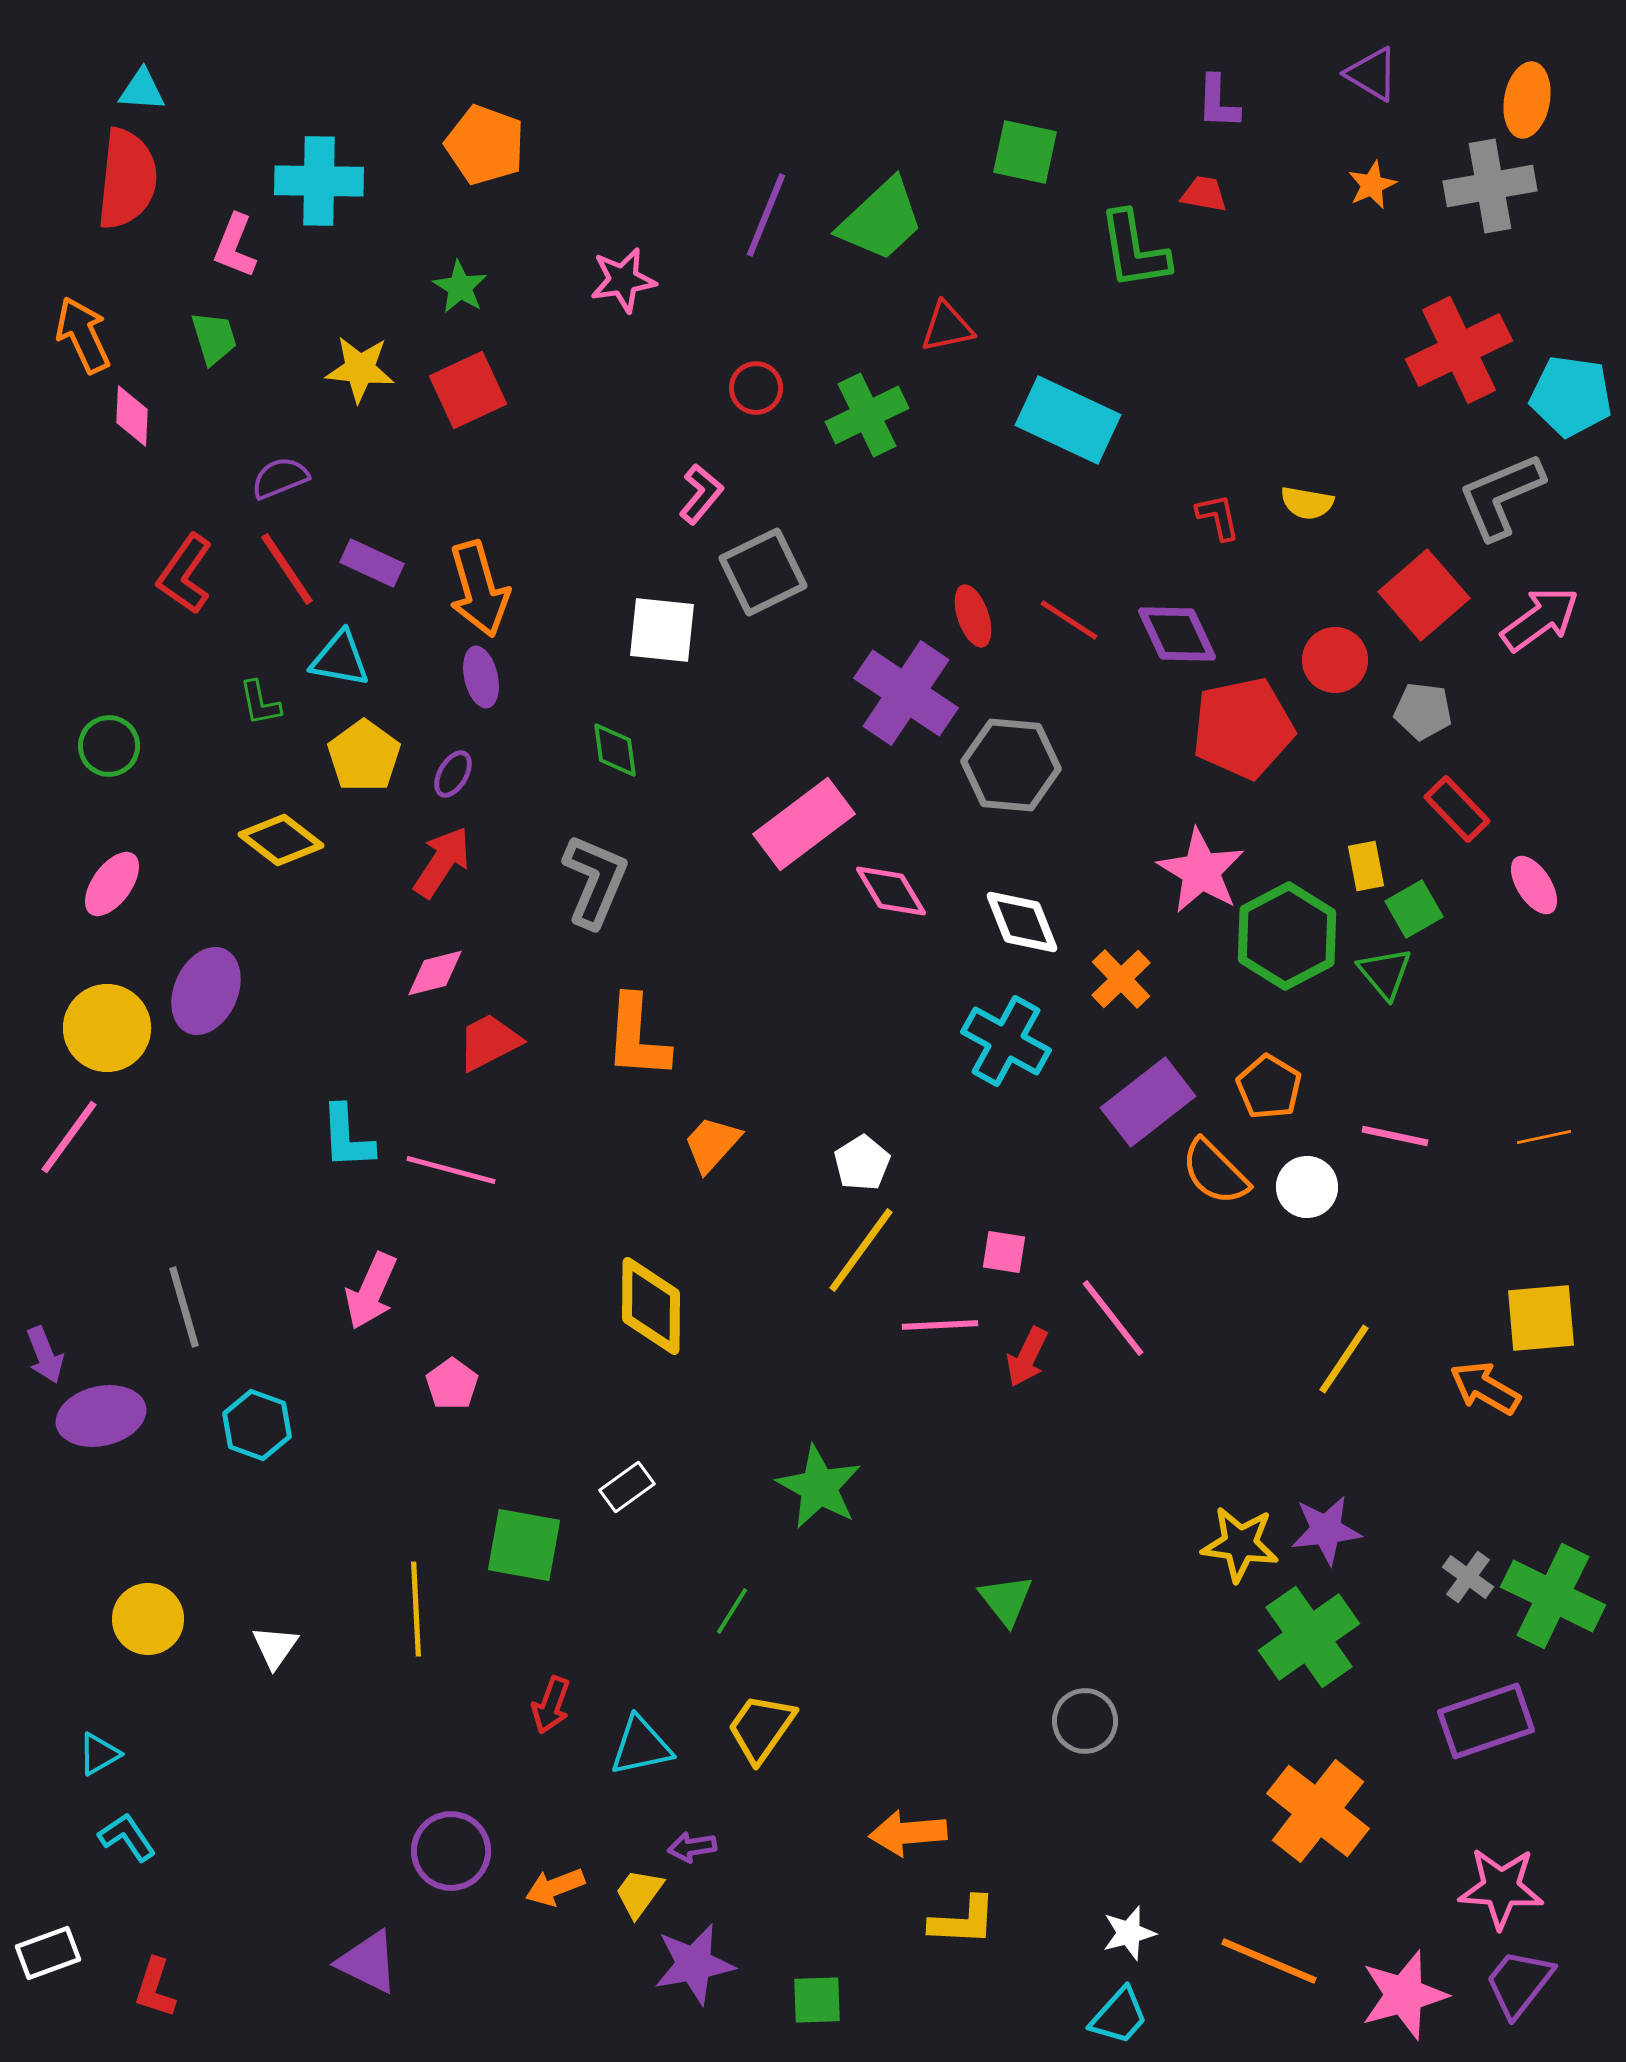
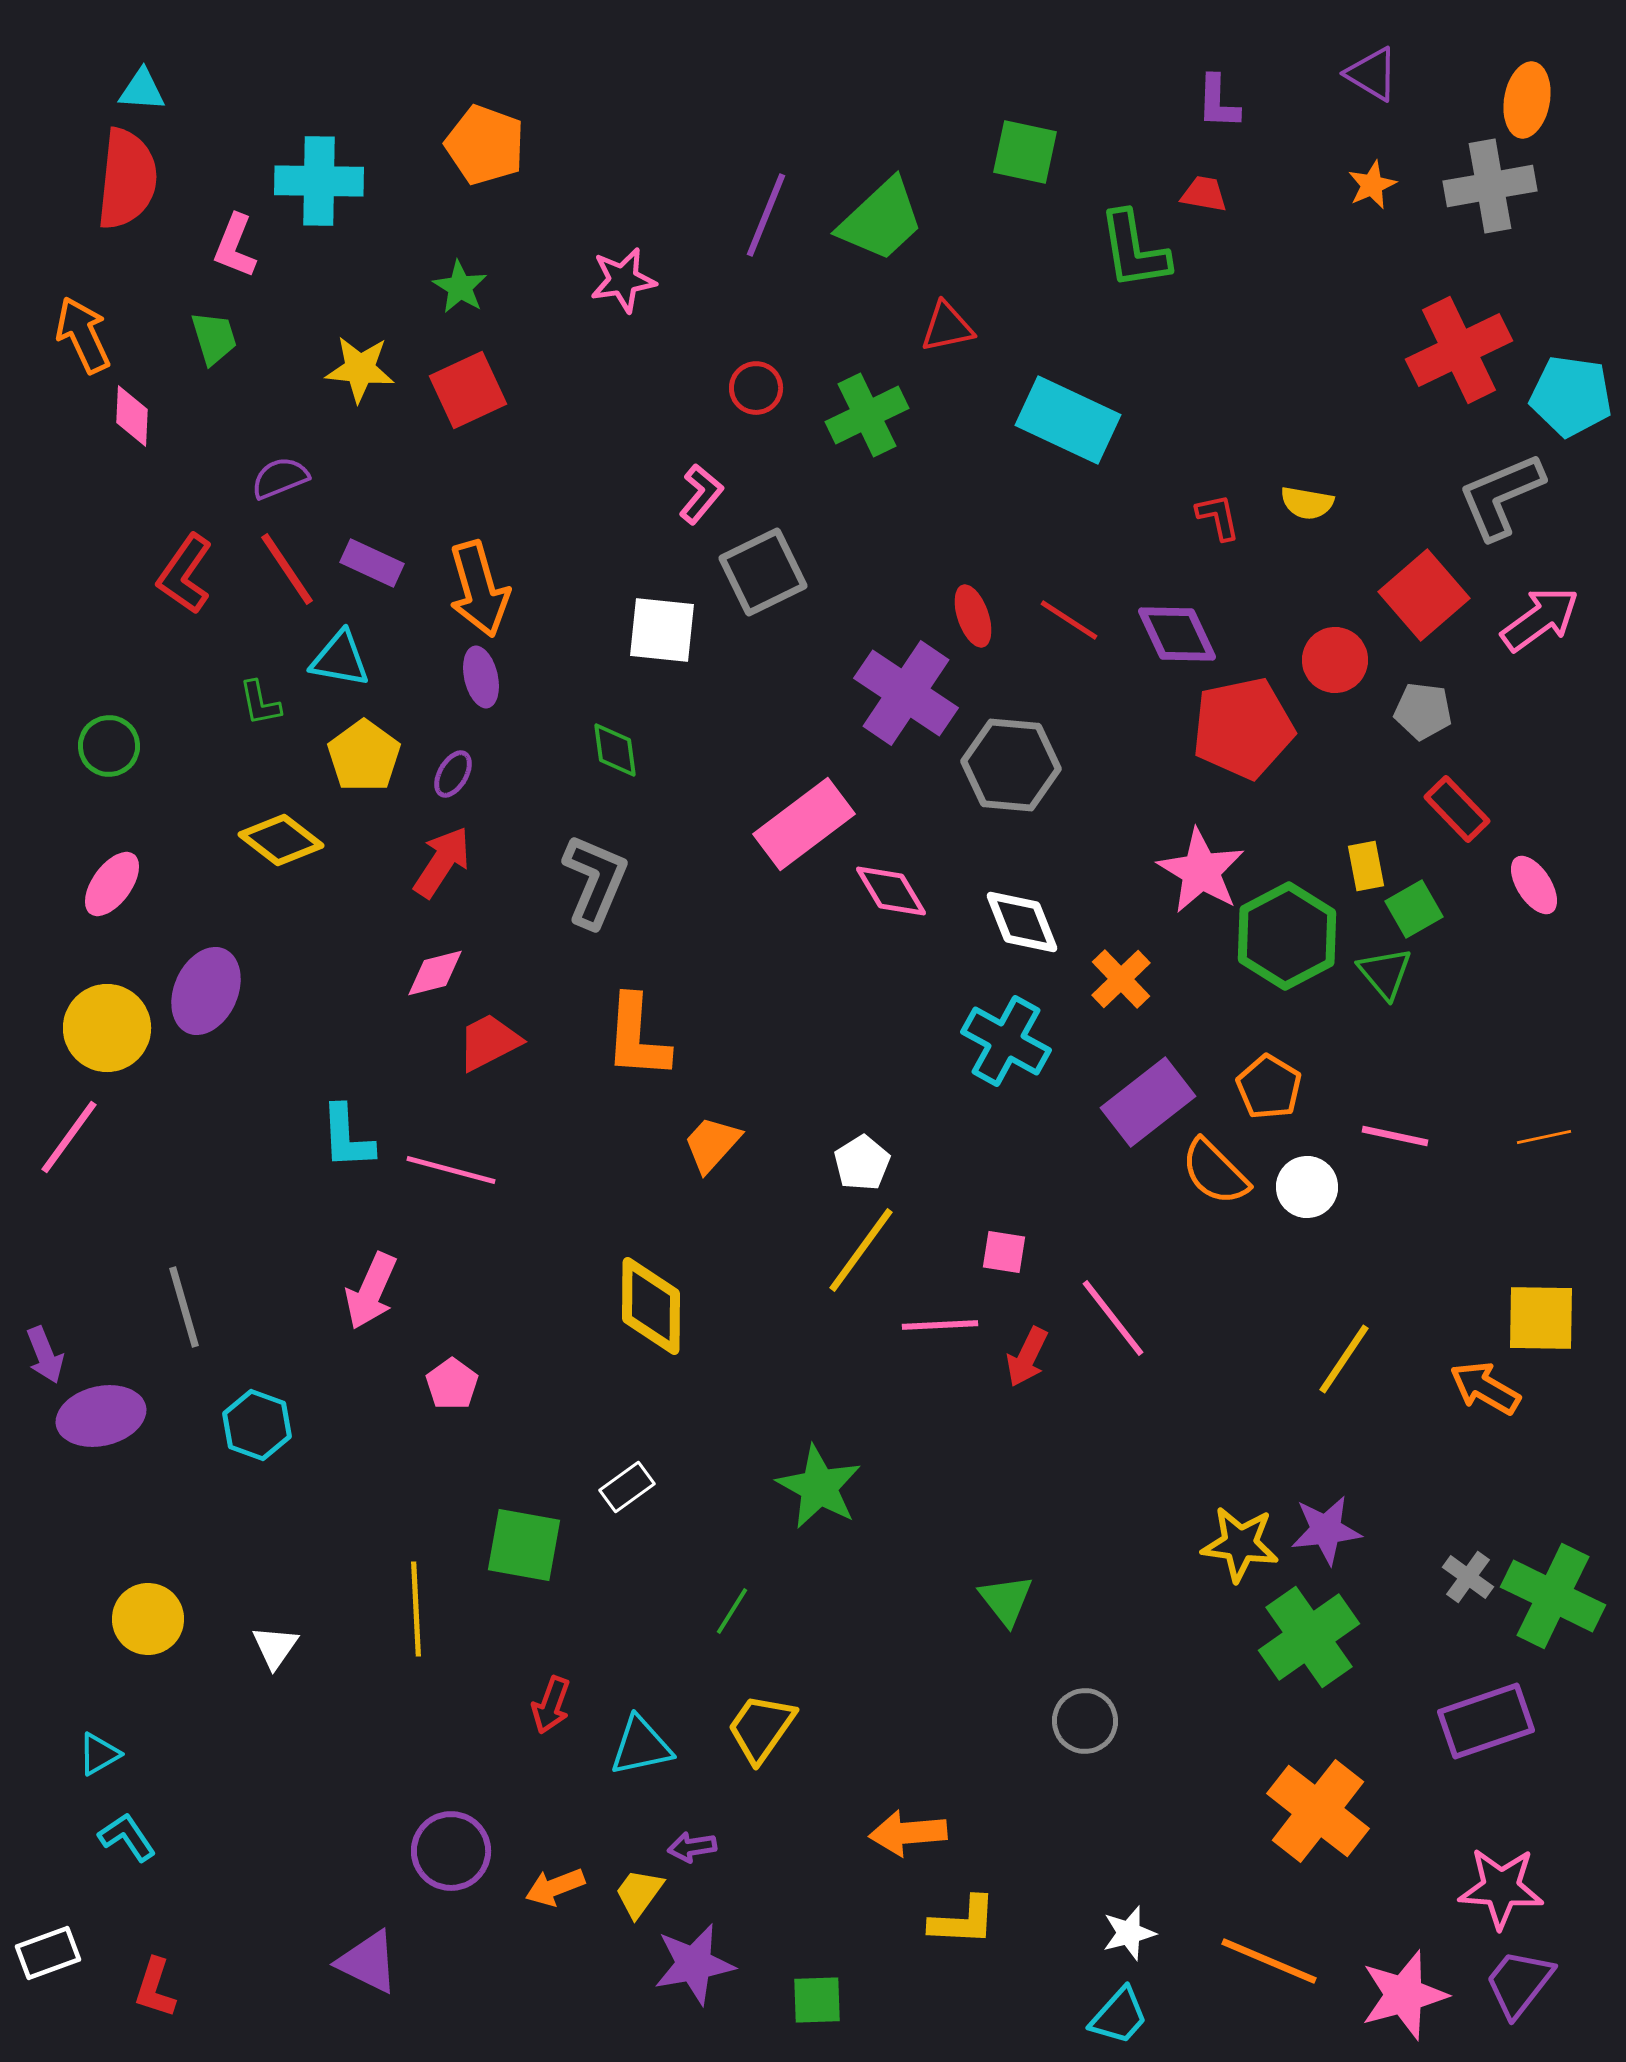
yellow square at (1541, 1318): rotated 6 degrees clockwise
